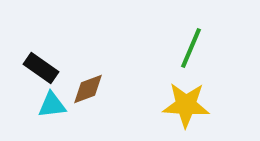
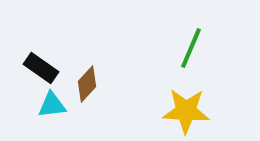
brown diamond: moved 1 px left, 5 px up; rotated 27 degrees counterclockwise
yellow star: moved 6 px down
